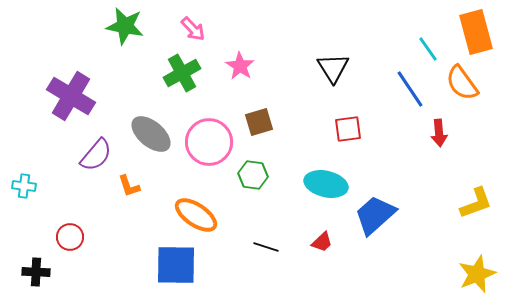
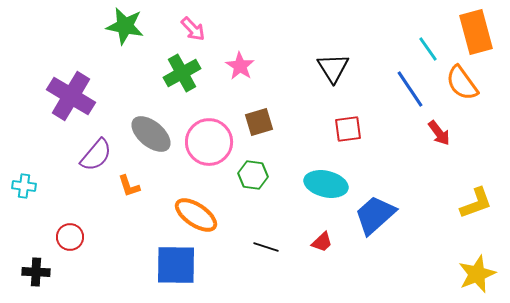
red arrow: rotated 32 degrees counterclockwise
